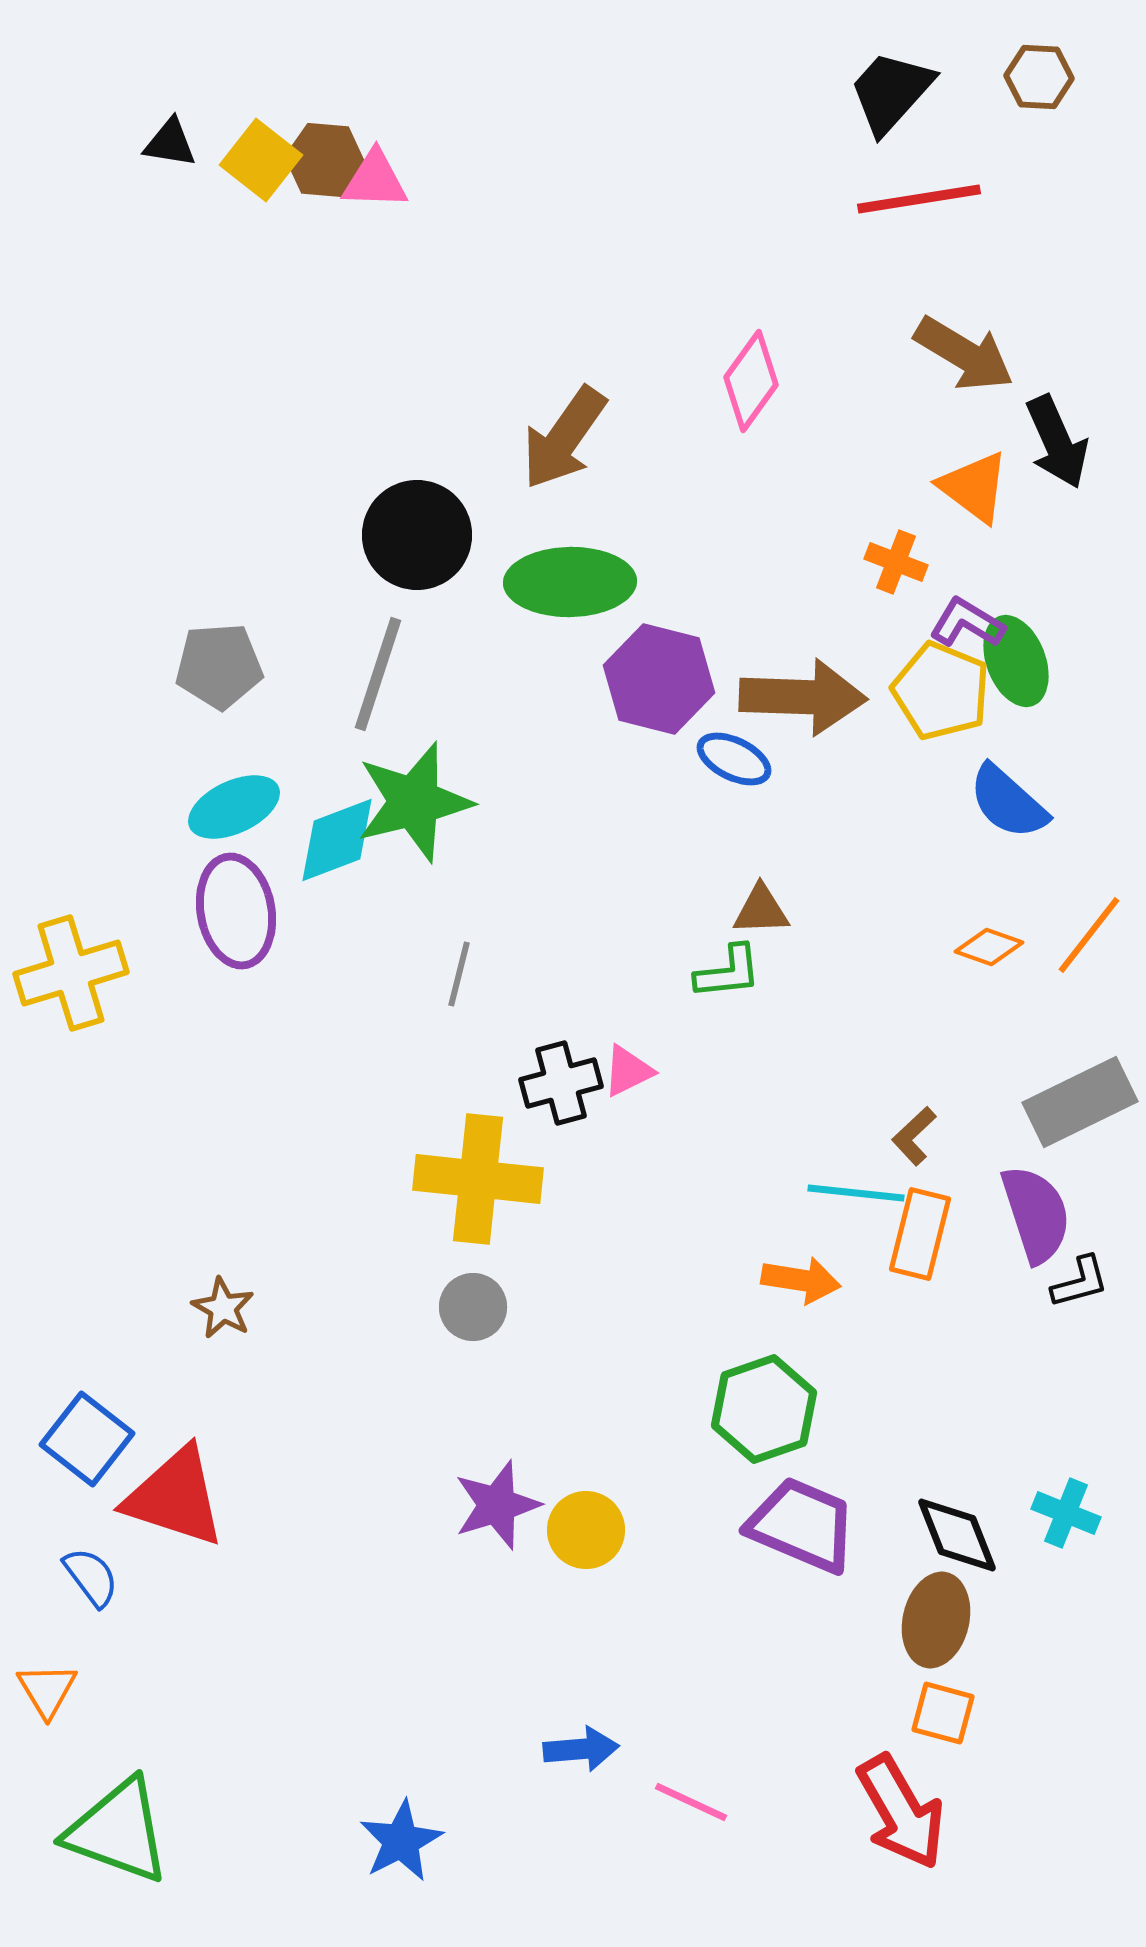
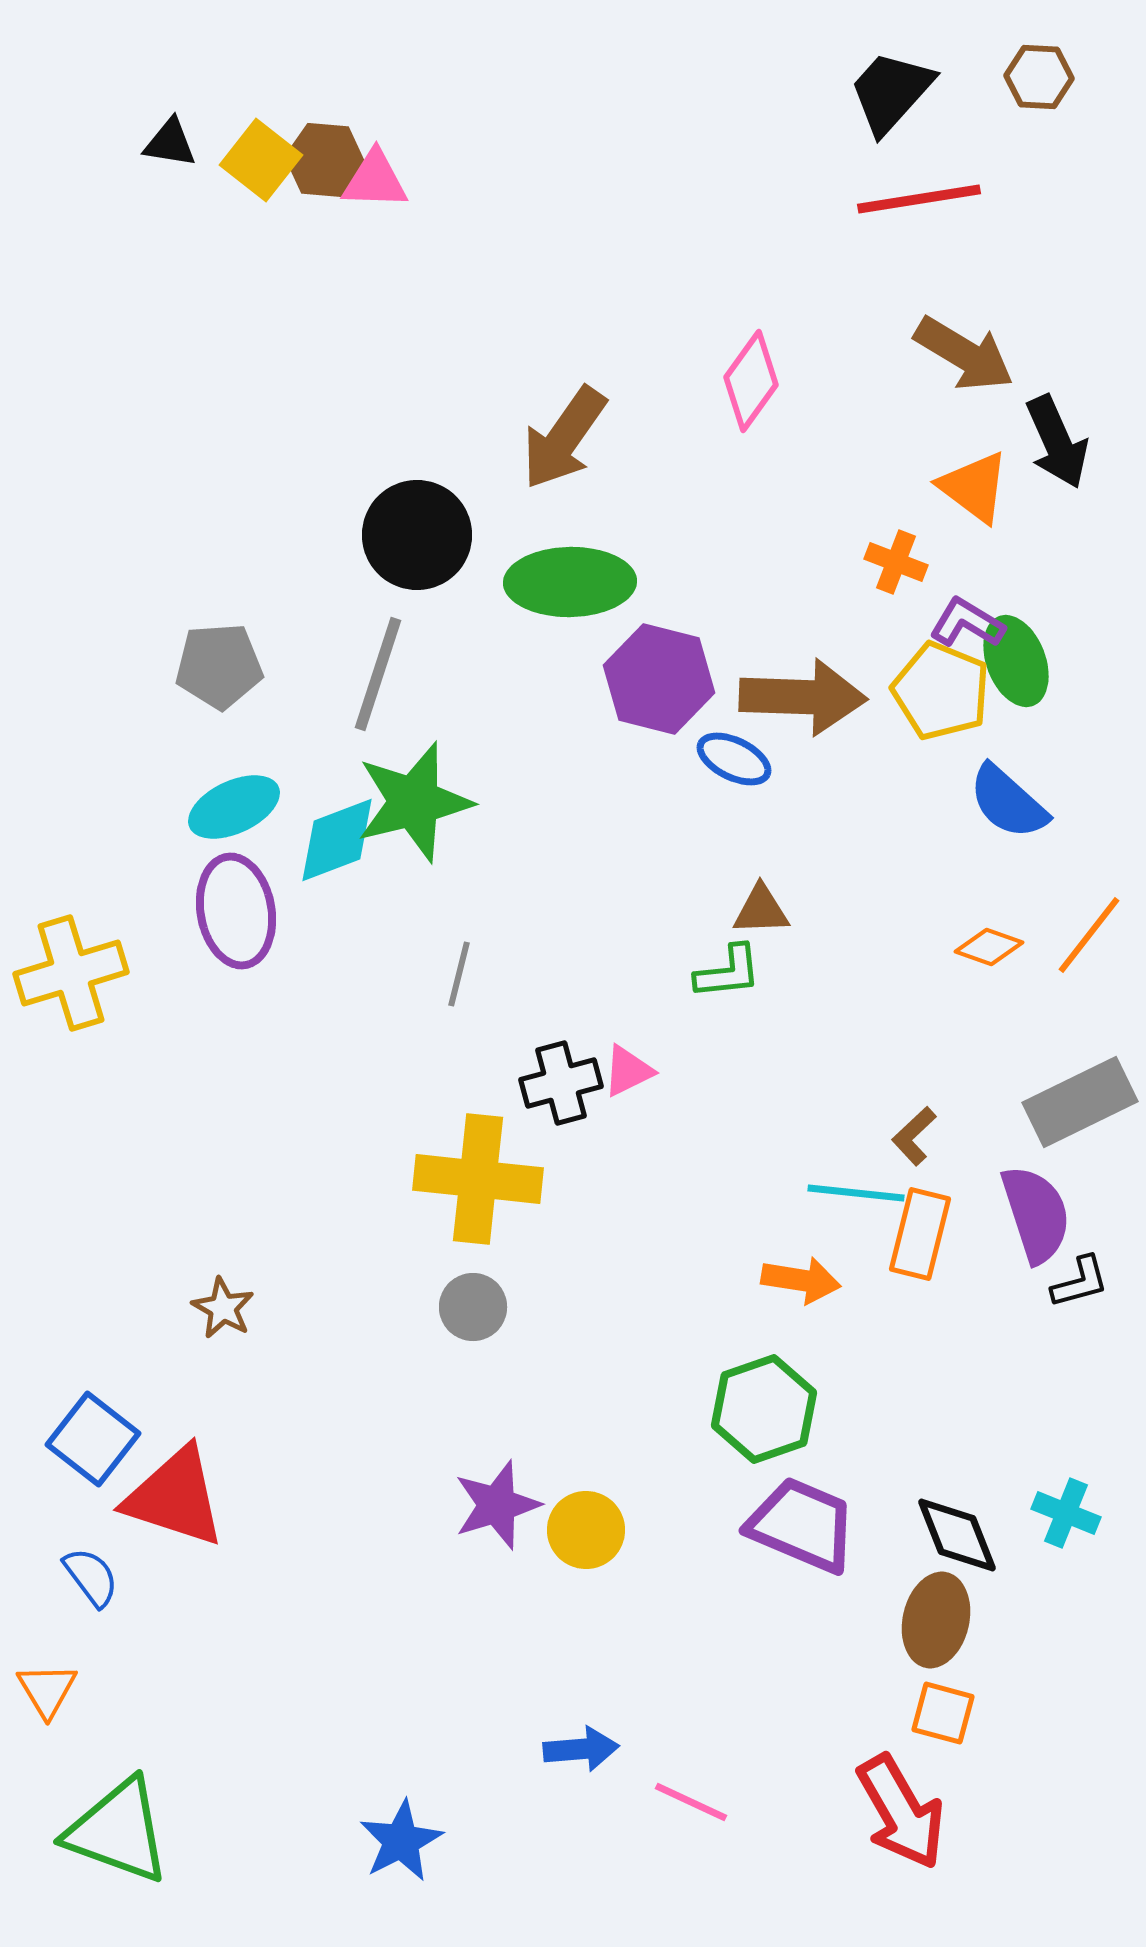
blue square at (87, 1439): moved 6 px right
